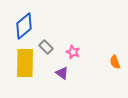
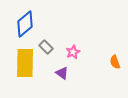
blue diamond: moved 1 px right, 2 px up
pink star: rotated 24 degrees clockwise
